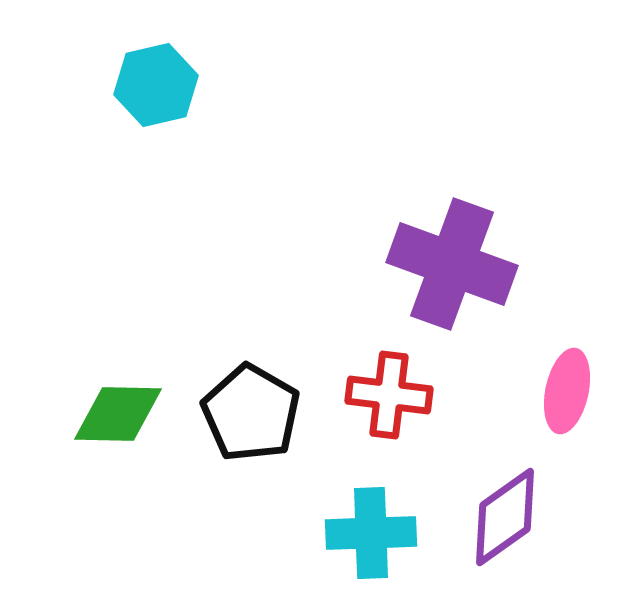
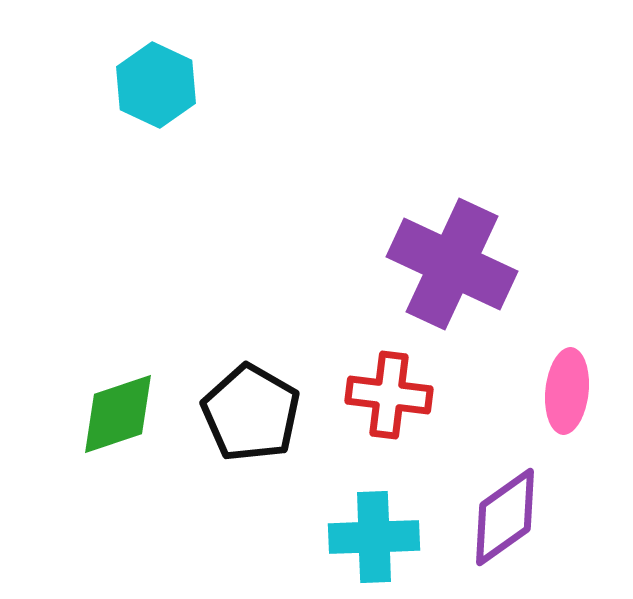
cyan hexagon: rotated 22 degrees counterclockwise
purple cross: rotated 5 degrees clockwise
pink ellipse: rotated 6 degrees counterclockwise
green diamond: rotated 20 degrees counterclockwise
cyan cross: moved 3 px right, 4 px down
